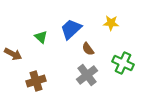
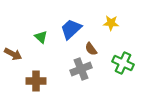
brown semicircle: moved 3 px right
gray cross: moved 6 px left, 6 px up; rotated 15 degrees clockwise
brown cross: rotated 18 degrees clockwise
